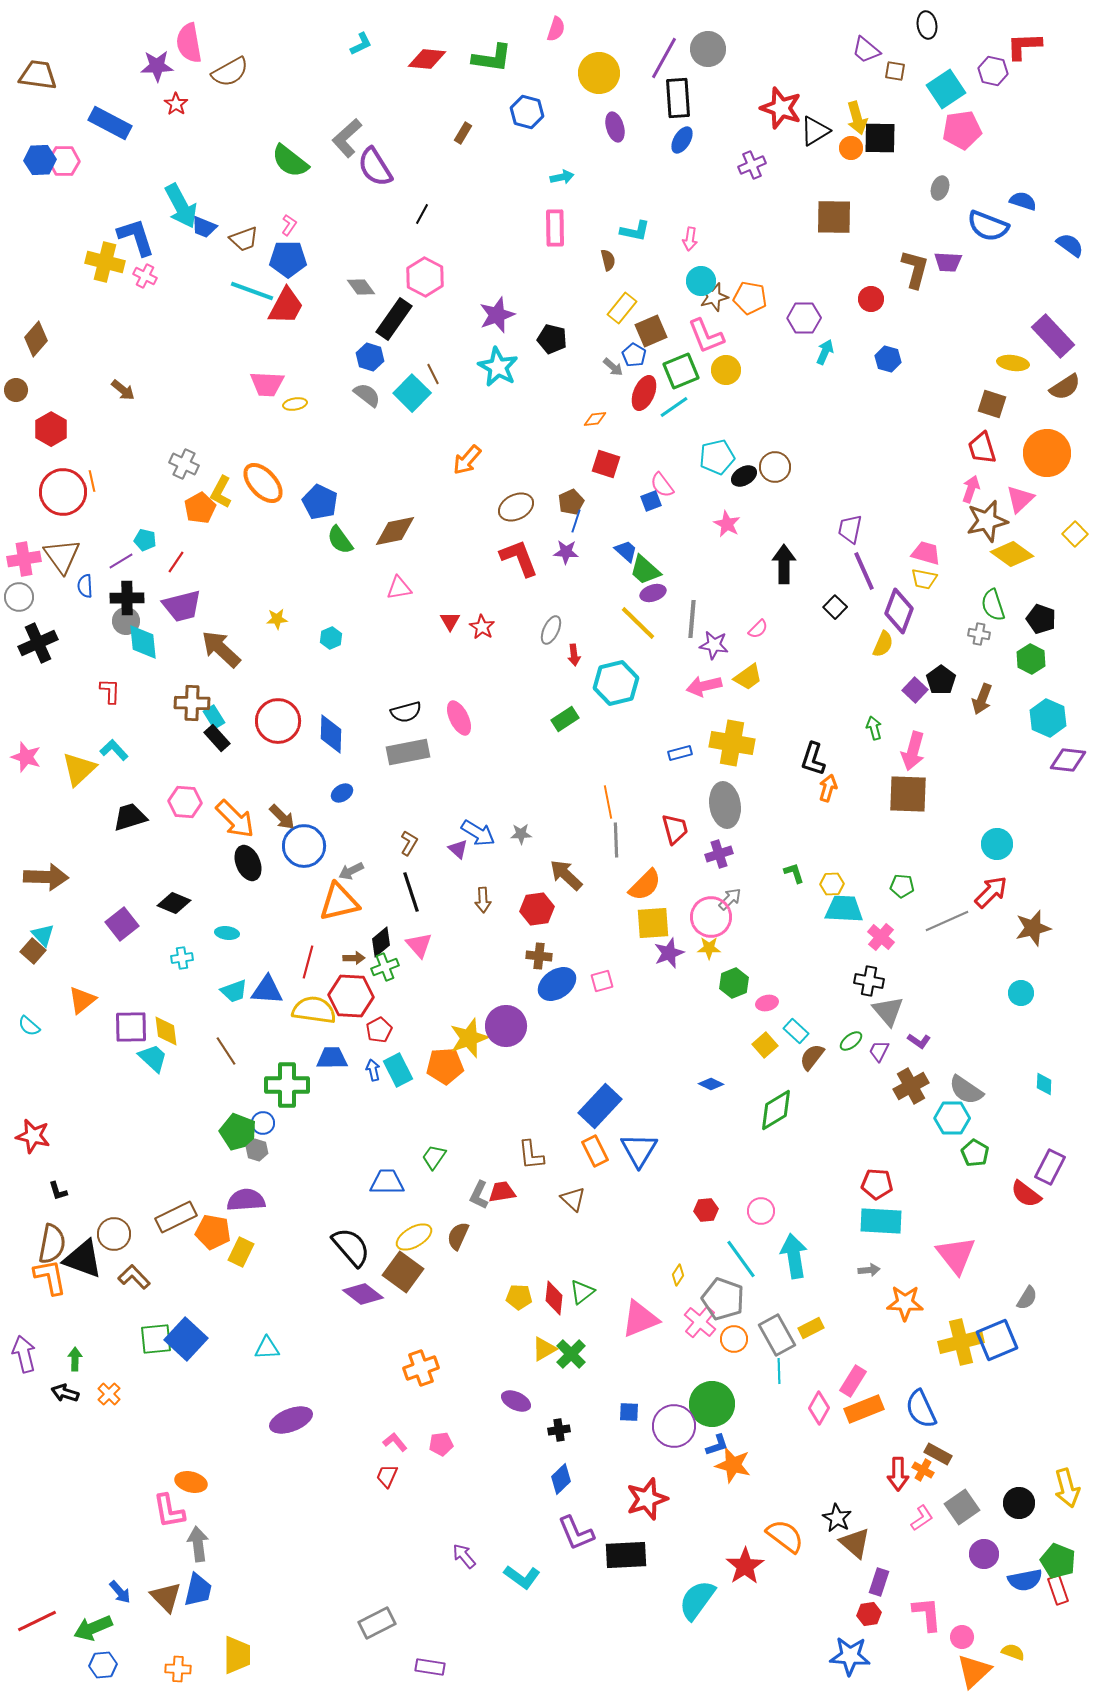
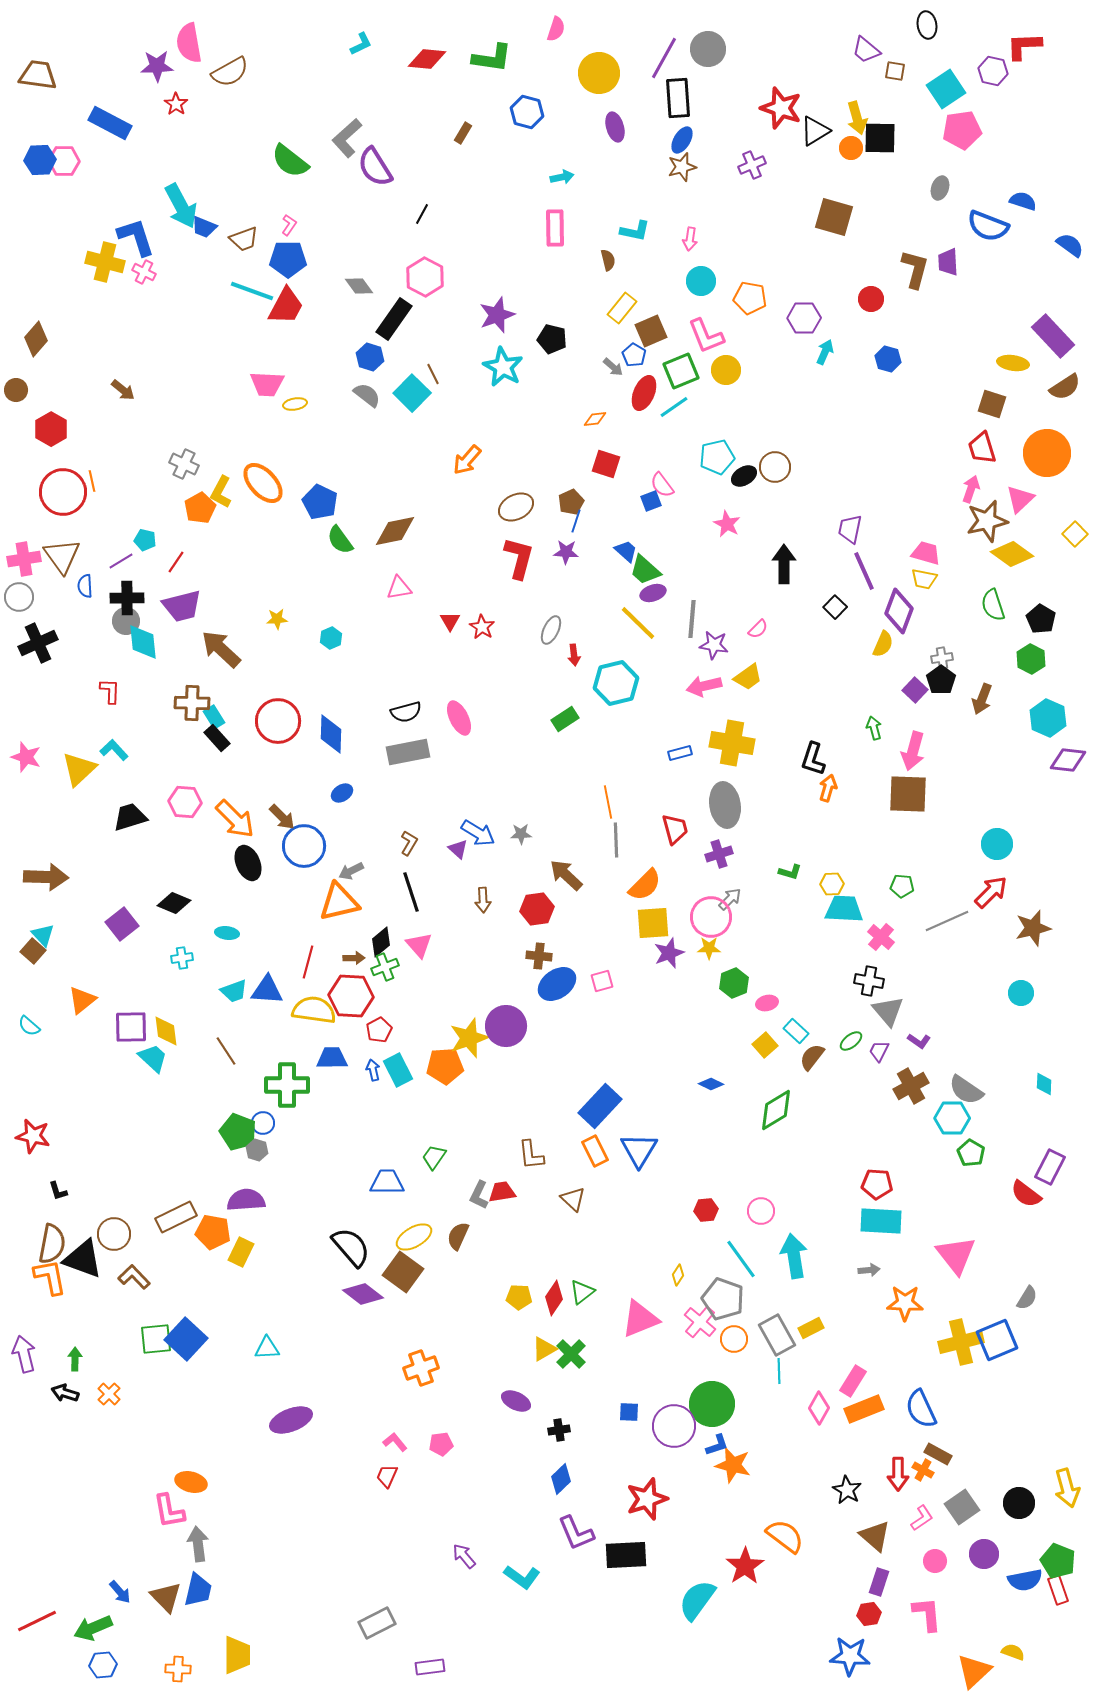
brown square at (834, 217): rotated 15 degrees clockwise
purple trapezoid at (948, 262): rotated 84 degrees clockwise
pink cross at (145, 276): moved 1 px left, 4 px up
gray diamond at (361, 287): moved 2 px left, 1 px up
brown star at (714, 297): moved 32 px left, 130 px up
cyan star at (498, 367): moved 5 px right
red L-shape at (519, 558): rotated 36 degrees clockwise
black pentagon at (1041, 619): rotated 12 degrees clockwise
gray cross at (979, 634): moved 37 px left, 24 px down; rotated 20 degrees counterclockwise
green L-shape at (794, 873): moved 4 px left, 1 px up; rotated 125 degrees clockwise
green pentagon at (975, 1153): moved 4 px left
red diamond at (554, 1298): rotated 28 degrees clockwise
black star at (837, 1518): moved 10 px right, 28 px up
brown triangle at (855, 1543): moved 20 px right, 7 px up
pink circle at (962, 1637): moved 27 px left, 76 px up
purple rectangle at (430, 1667): rotated 16 degrees counterclockwise
